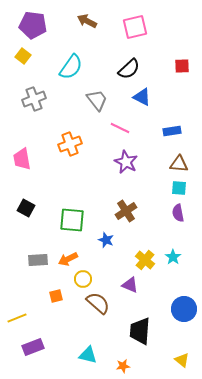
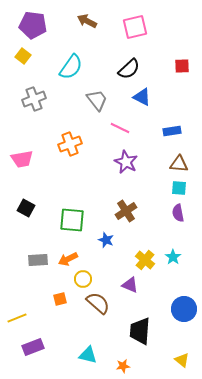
pink trapezoid: rotated 90 degrees counterclockwise
orange square: moved 4 px right, 3 px down
